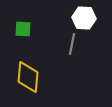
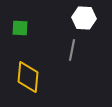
green square: moved 3 px left, 1 px up
gray line: moved 6 px down
